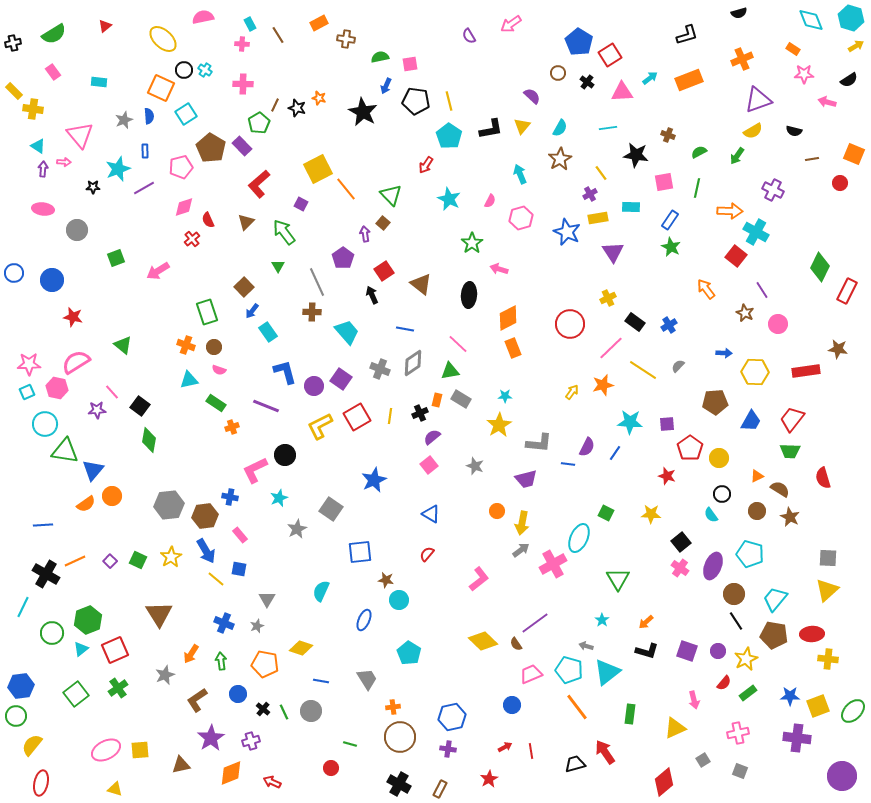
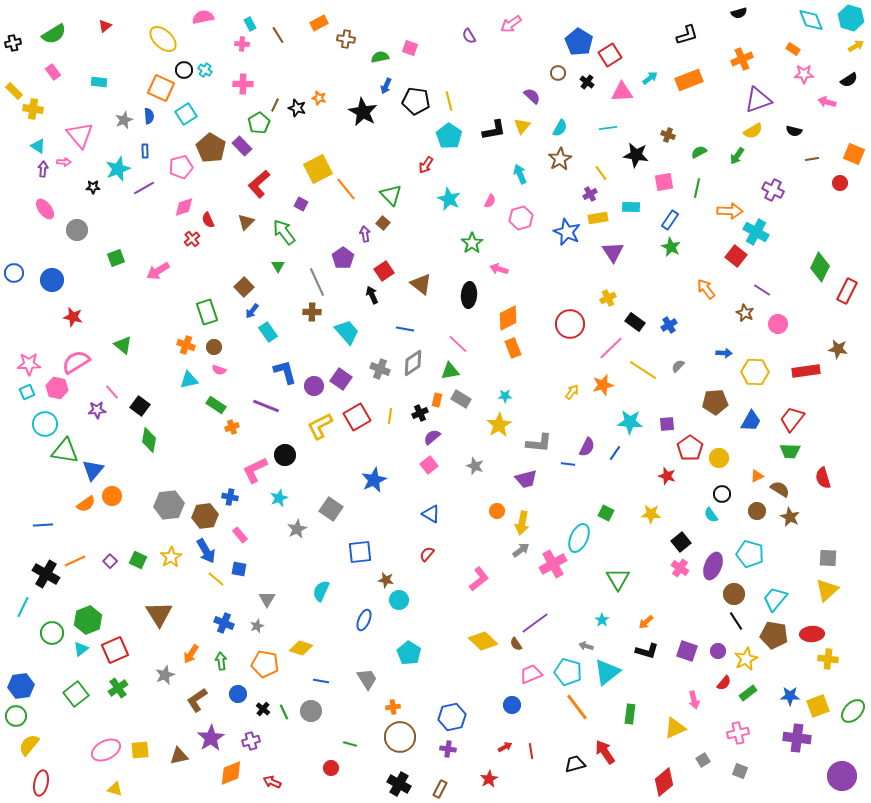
pink square at (410, 64): moved 16 px up; rotated 28 degrees clockwise
black L-shape at (491, 129): moved 3 px right, 1 px down
pink ellipse at (43, 209): moved 2 px right; rotated 45 degrees clockwise
purple line at (762, 290): rotated 24 degrees counterclockwise
green rectangle at (216, 403): moved 2 px down
cyan pentagon at (569, 670): moved 1 px left, 2 px down
yellow semicircle at (32, 745): moved 3 px left
brown triangle at (181, 765): moved 2 px left, 9 px up
